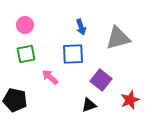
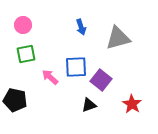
pink circle: moved 2 px left
blue square: moved 3 px right, 13 px down
red star: moved 2 px right, 4 px down; rotated 18 degrees counterclockwise
